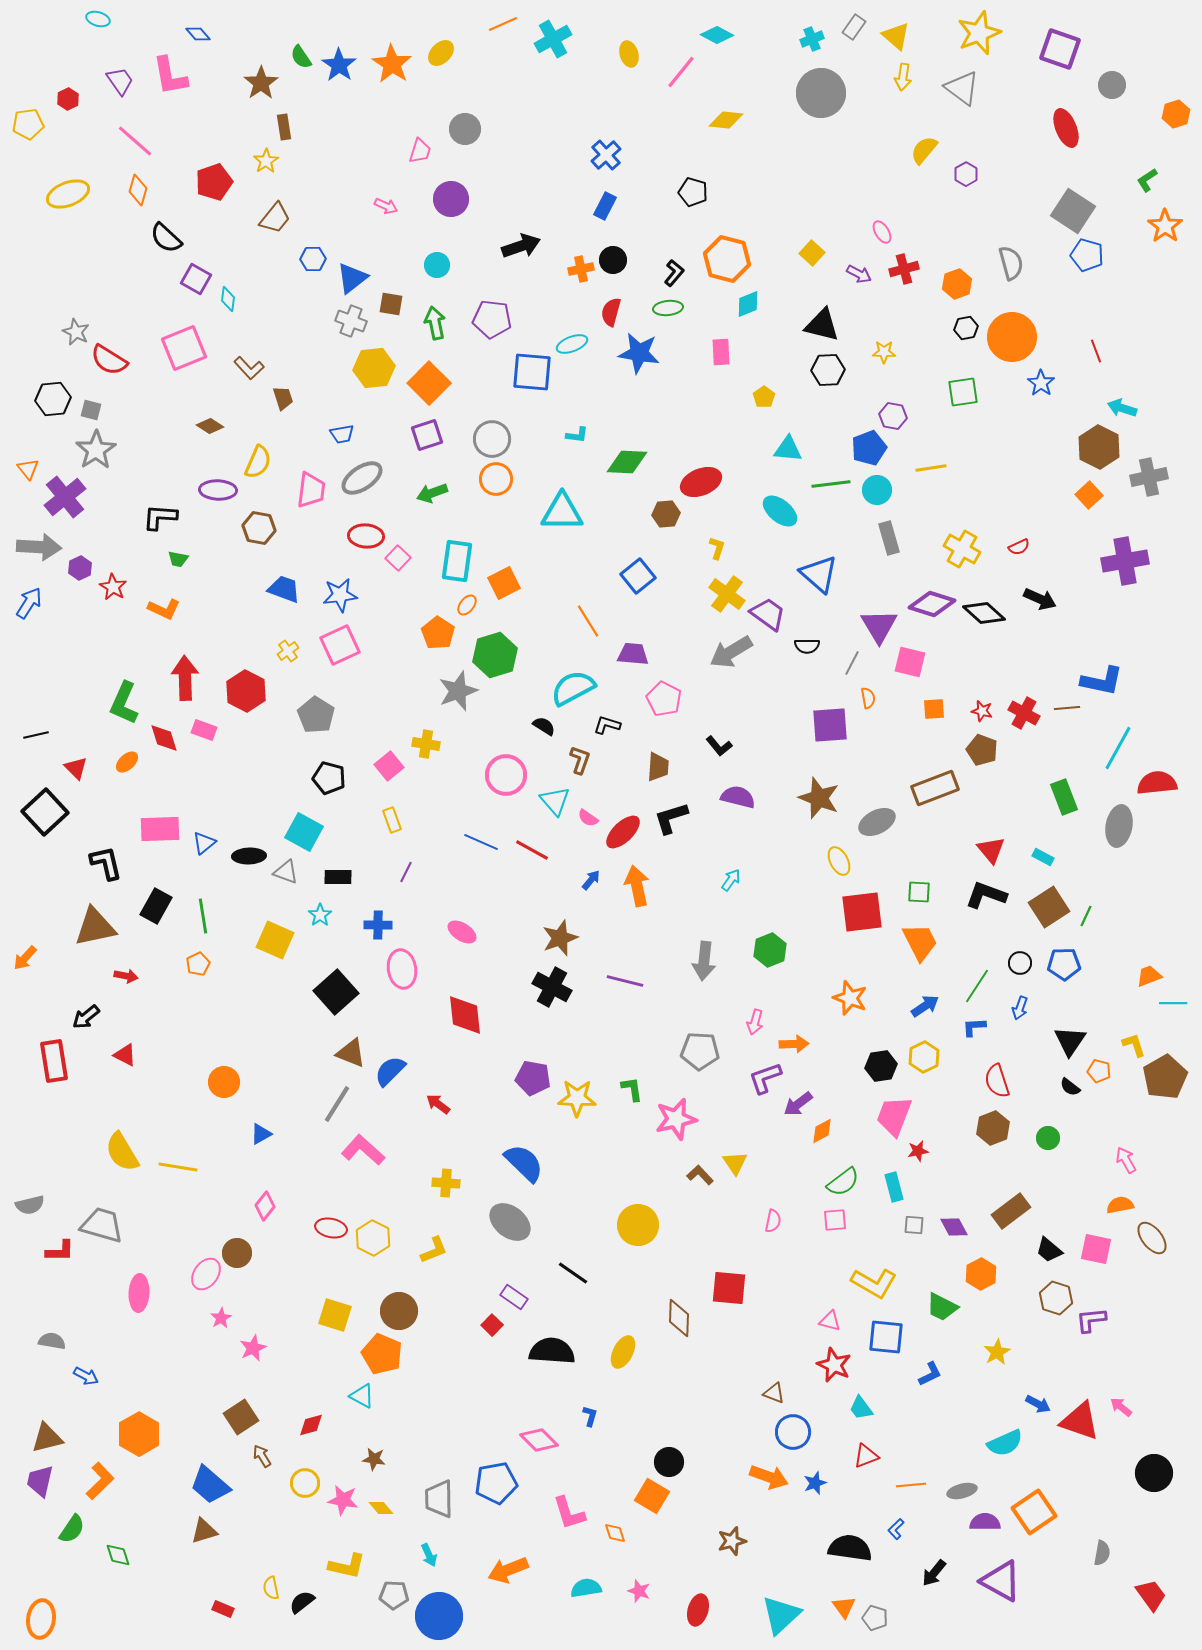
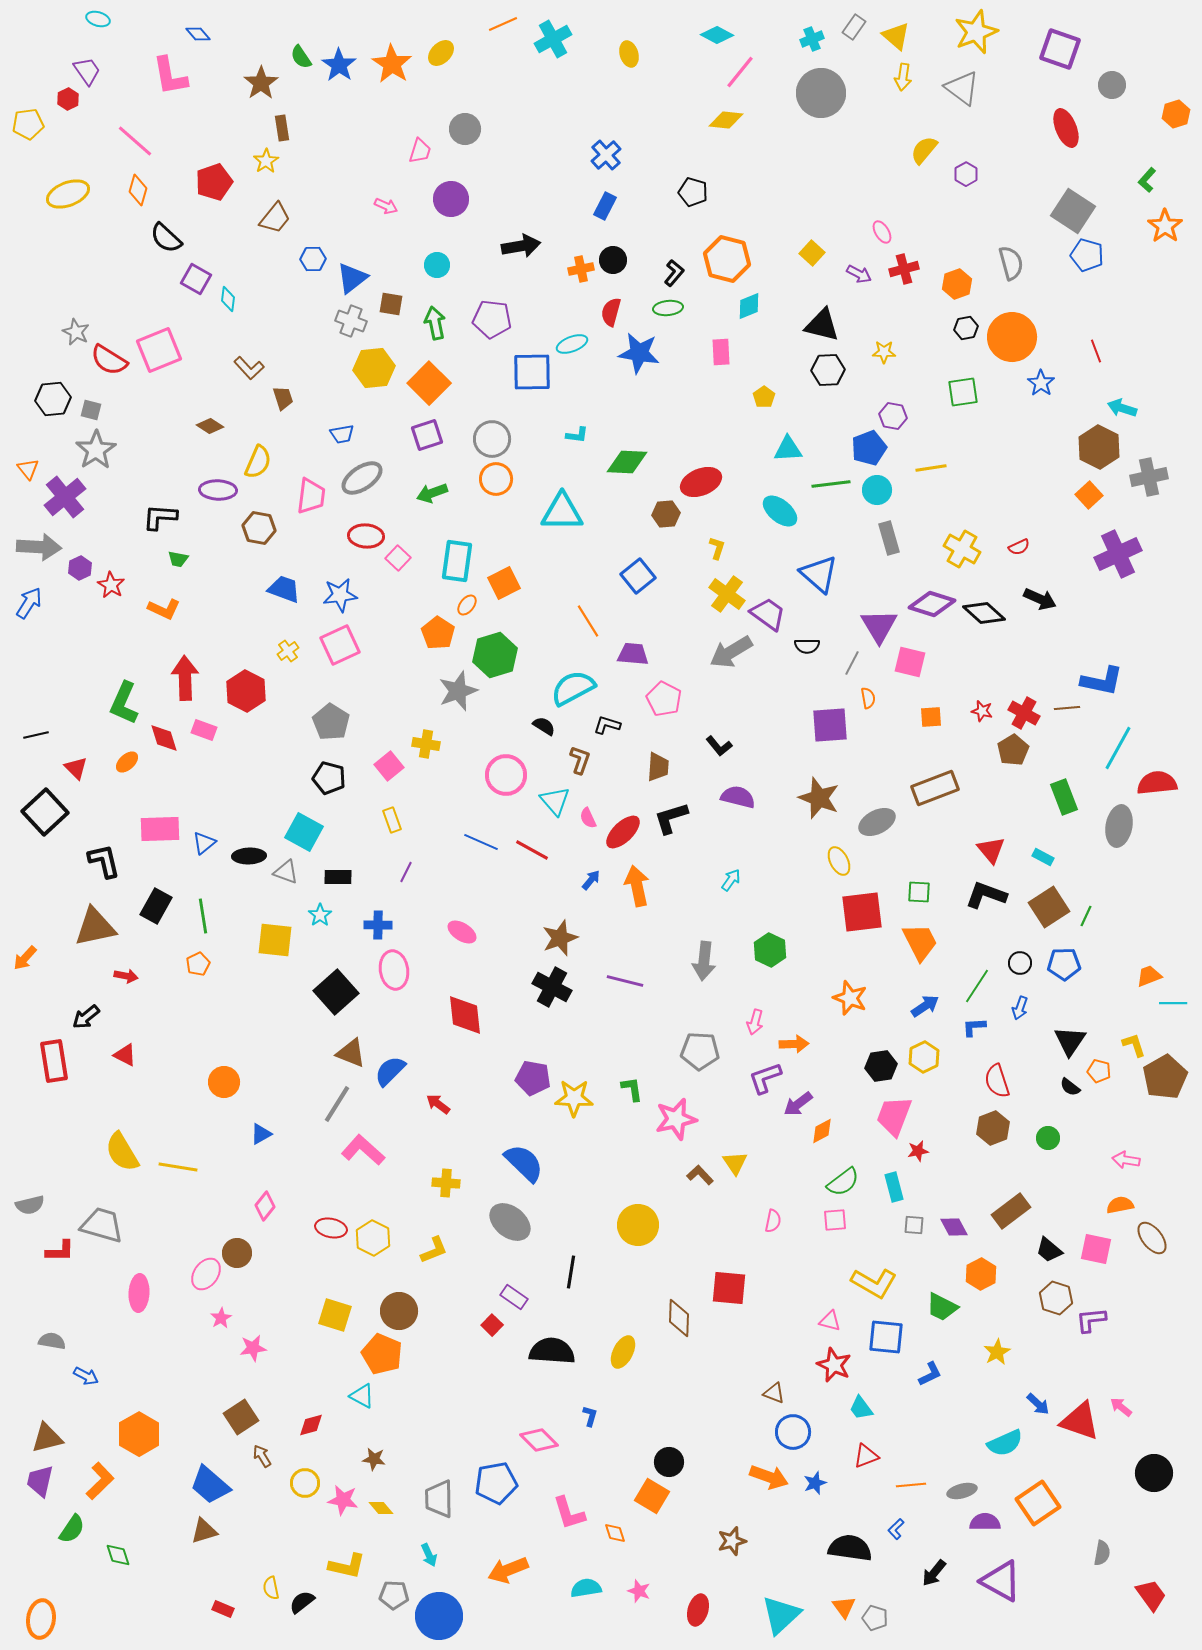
yellow star at (979, 33): moved 3 px left, 1 px up
pink line at (681, 72): moved 59 px right
purple trapezoid at (120, 81): moved 33 px left, 10 px up
brown rectangle at (284, 127): moved 2 px left, 1 px down
green L-shape at (1147, 180): rotated 15 degrees counterclockwise
black arrow at (521, 246): rotated 9 degrees clockwise
cyan diamond at (748, 304): moved 1 px right, 2 px down
pink square at (184, 348): moved 25 px left, 2 px down
blue square at (532, 372): rotated 6 degrees counterclockwise
cyan triangle at (788, 449): rotated 8 degrees counterclockwise
pink trapezoid at (311, 490): moved 6 px down
purple cross at (1125, 561): moved 7 px left, 7 px up; rotated 15 degrees counterclockwise
red star at (113, 587): moved 2 px left, 2 px up
orange square at (934, 709): moved 3 px left, 8 px down
gray pentagon at (316, 715): moved 15 px right, 7 px down
brown pentagon at (982, 750): moved 31 px right; rotated 20 degrees clockwise
pink semicircle at (588, 818): rotated 30 degrees clockwise
black L-shape at (106, 863): moved 2 px left, 2 px up
yellow square at (275, 940): rotated 18 degrees counterclockwise
green hexagon at (770, 950): rotated 12 degrees counterclockwise
pink ellipse at (402, 969): moved 8 px left, 1 px down
yellow star at (577, 1098): moved 3 px left
pink arrow at (1126, 1160): rotated 52 degrees counterclockwise
black line at (573, 1273): moved 2 px left, 1 px up; rotated 64 degrees clockwise
pink star at (253, 1348): rotated 16 degrees clockwise
blue arrow at (1038, 1404): rotated 15 degrees clockwise
orange square at (1034, 1512): moved 4 px right, 9 px up
